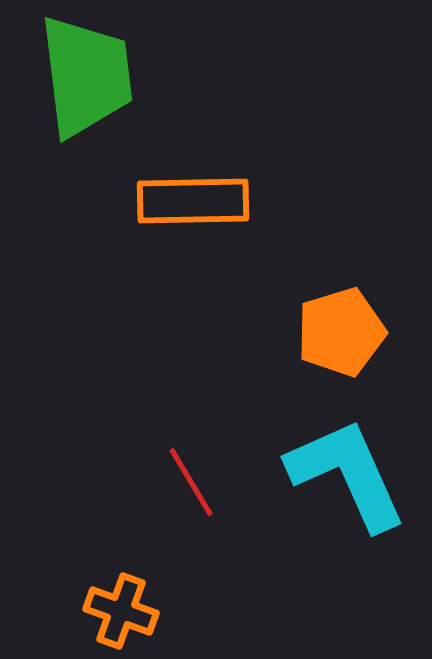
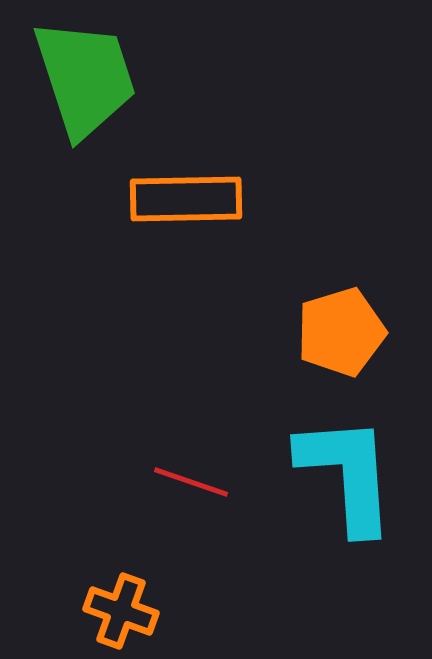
green trapezoid: moved 1 px left, 2 px down; rotated 11 degrees counterclockwise
orange rectangle: moved 7 px left, 2 px up
cyan L-shape: rotated 20 degrees clockwise
red line: rotated 40 degrees counterclockwise
